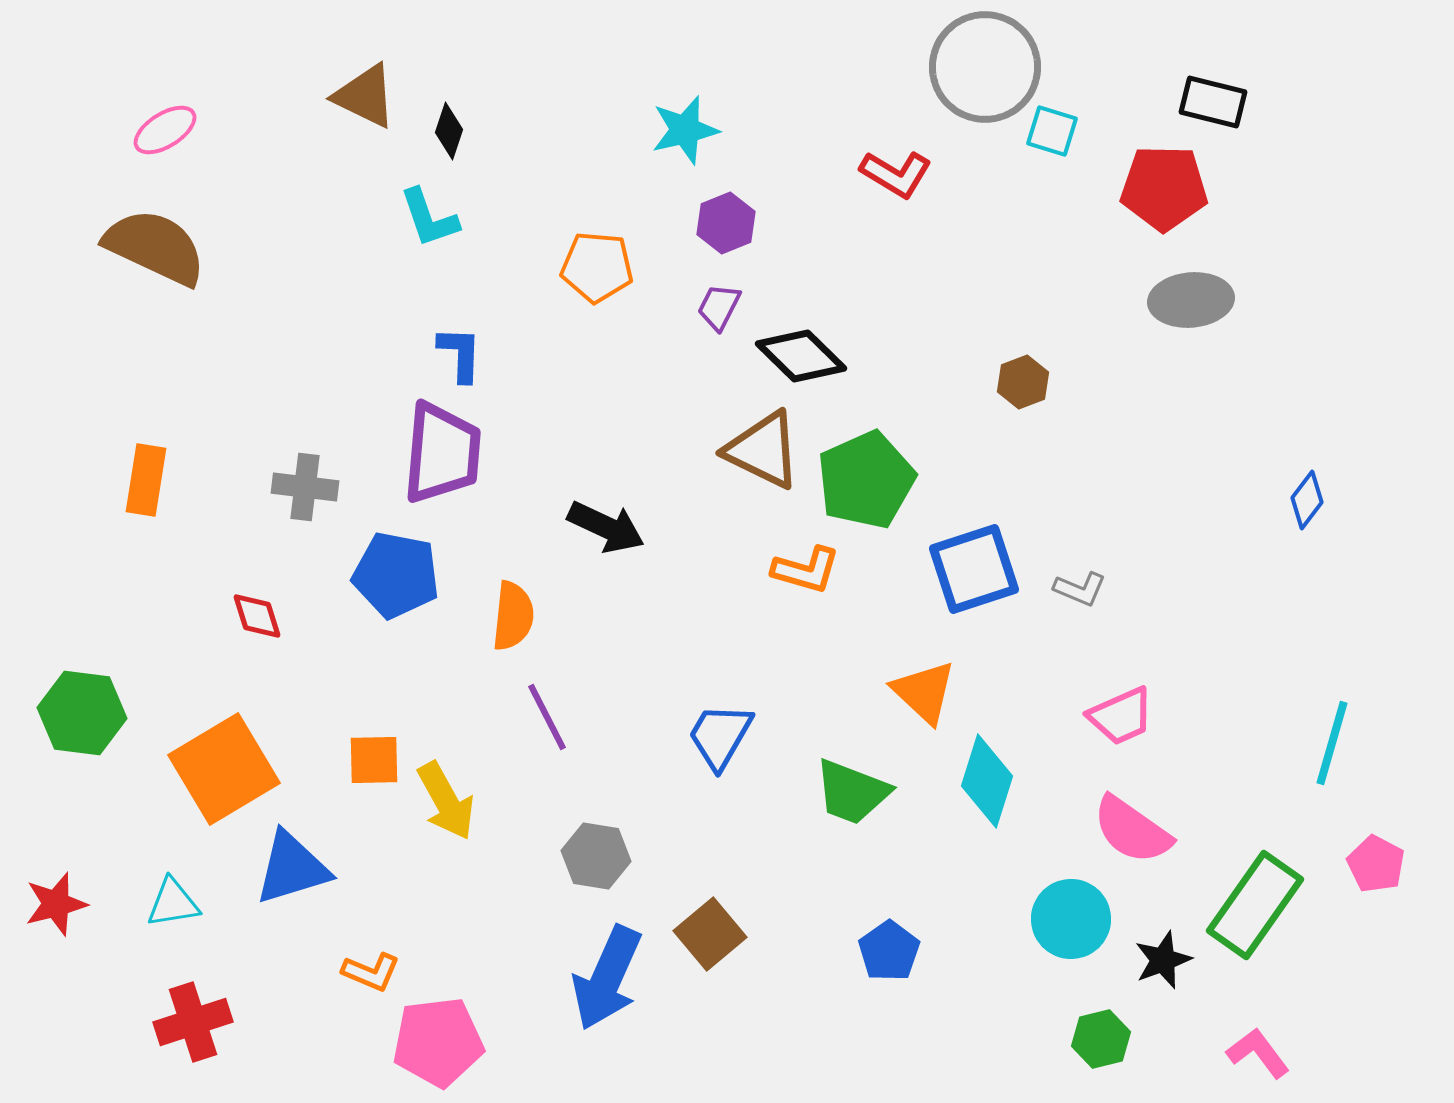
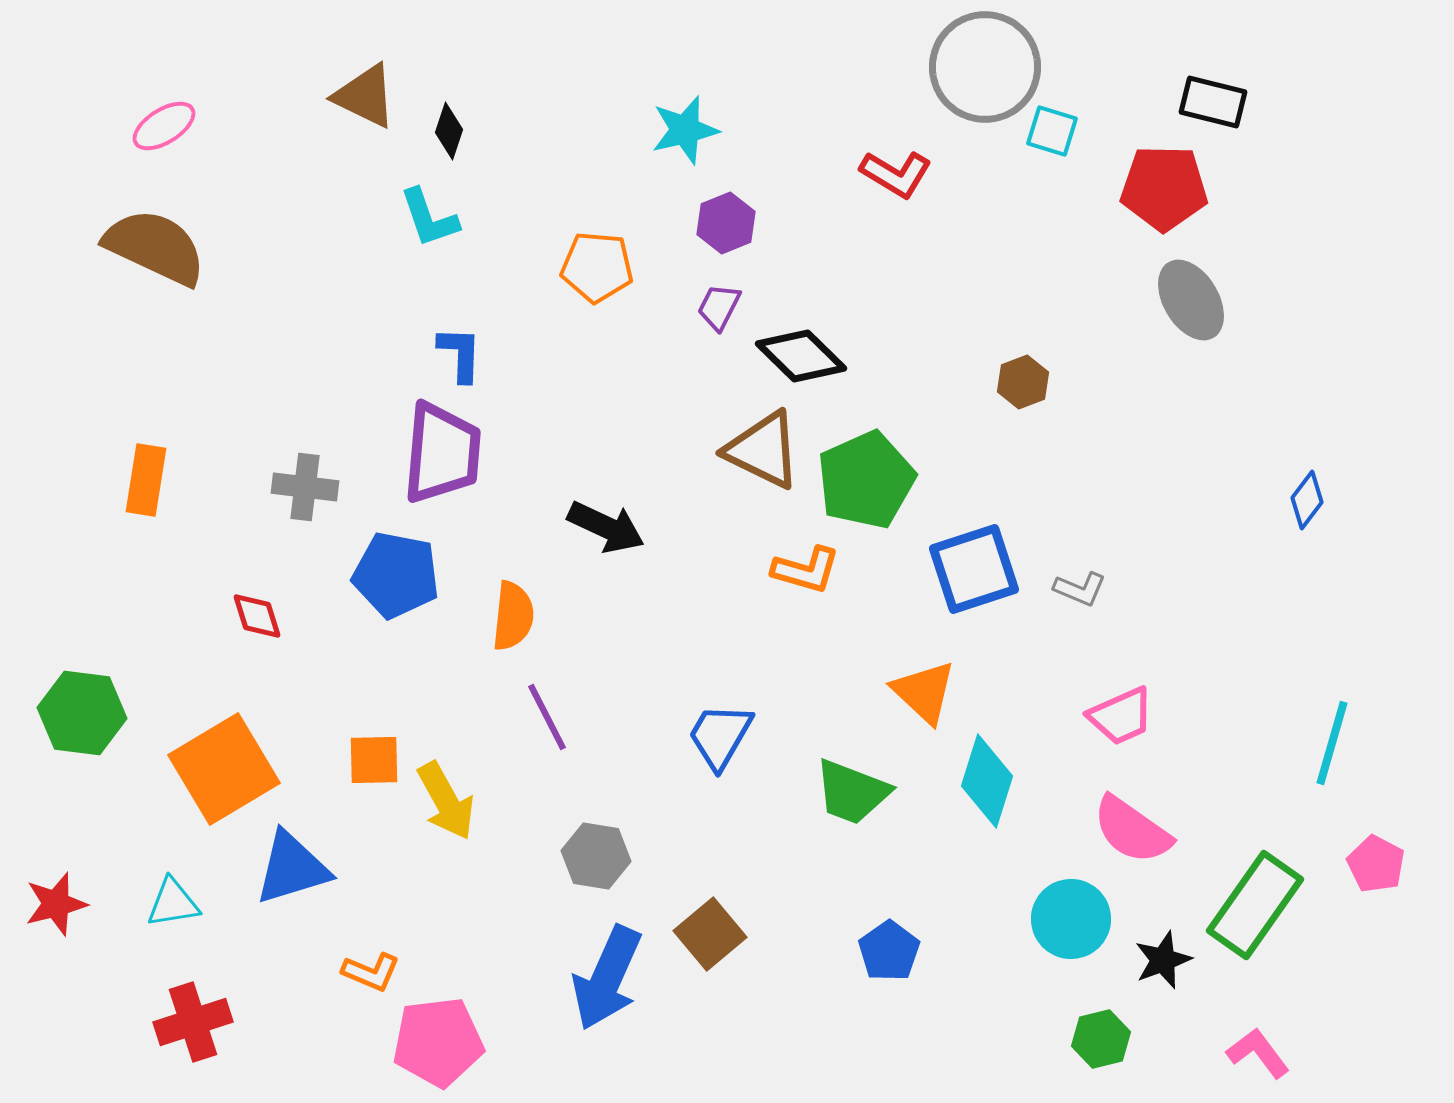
pink ellipse at (165, 130): moved 1 px left, 4 px up
gray ellipse at (1191, 300): rotated 64 degrees clockwise
